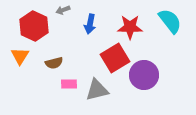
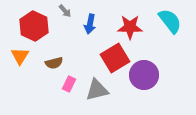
gray arrow: moved 2 px right, 1 px down; rotated 112 degrees counterclockwise
pink rectangle: rotated 63 degrees counterclockwise
